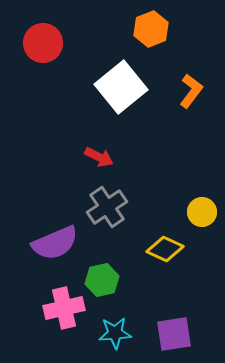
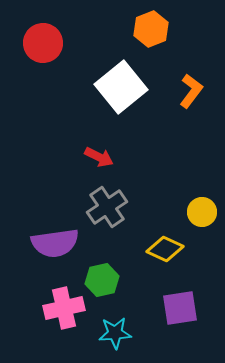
purple semicircle: rotated 15 degrees clockwise
purple square: moved 6 px right, 26 px up
